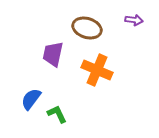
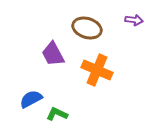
purple trapezoid: rotated 40 degrees counterclockwise
blue semicircle: rotated 25 degrees clockwise
green L-shape: rotated 40 degrees counterclockwise
